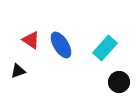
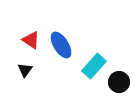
cyan rectangle: moved 11 px left, 18 px down
black triangle: moved 7 px right, 1 px up; rotated 35 degrees counterclockwise
